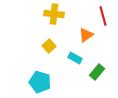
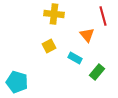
orange triangle: moved 1 px right; rotated 35 degrees counterclockwise
yellow square: rotated 16 degrees clockwise
cyan pentagon: moved 23 px left
